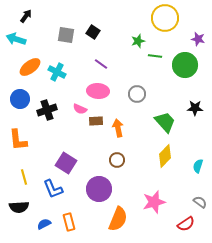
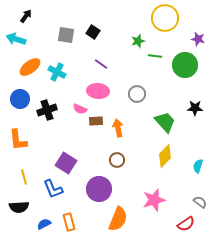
pink star: moved 2 px up
